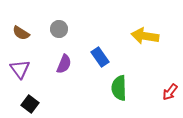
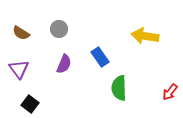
purple triangle: moved 1 px left
